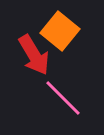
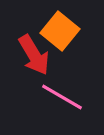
pink line: moved 1 px left, 1 px up; rotated 15 degrees counterclockwise
